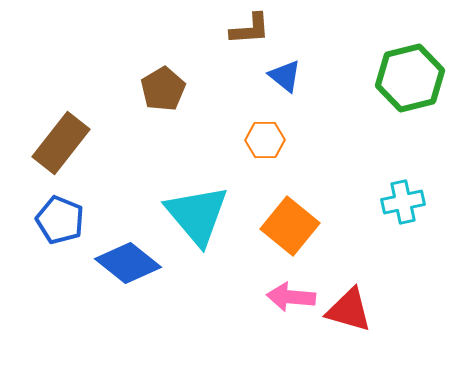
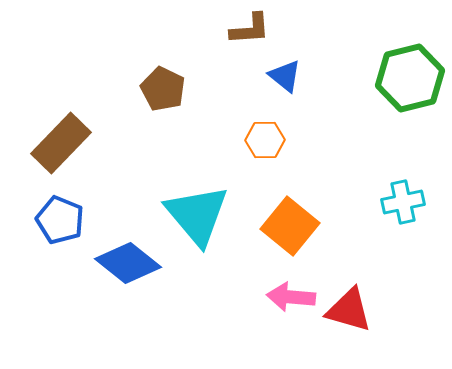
brown pentagon: rotated 15 degrees counterclockwise
brown rectangle: rotated 6 degrees clockwise
